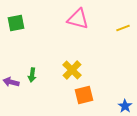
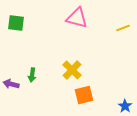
pink triangle: moved 1 px left, 1 px up
green square: rotated 18 degrees clockwise
purple arrow: moved 2 px down
